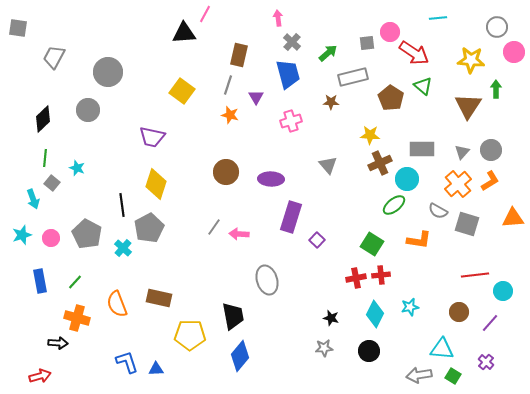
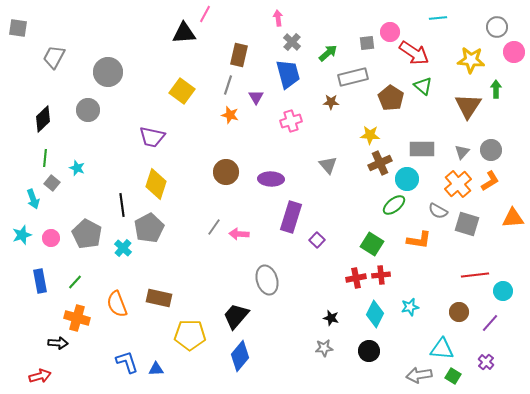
black trapezoid at (233, 316): moved 3 px right; rotated 128 degrees counterclockwise
